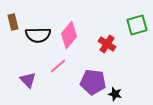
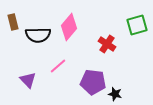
pink diamond: moved 8 px up
